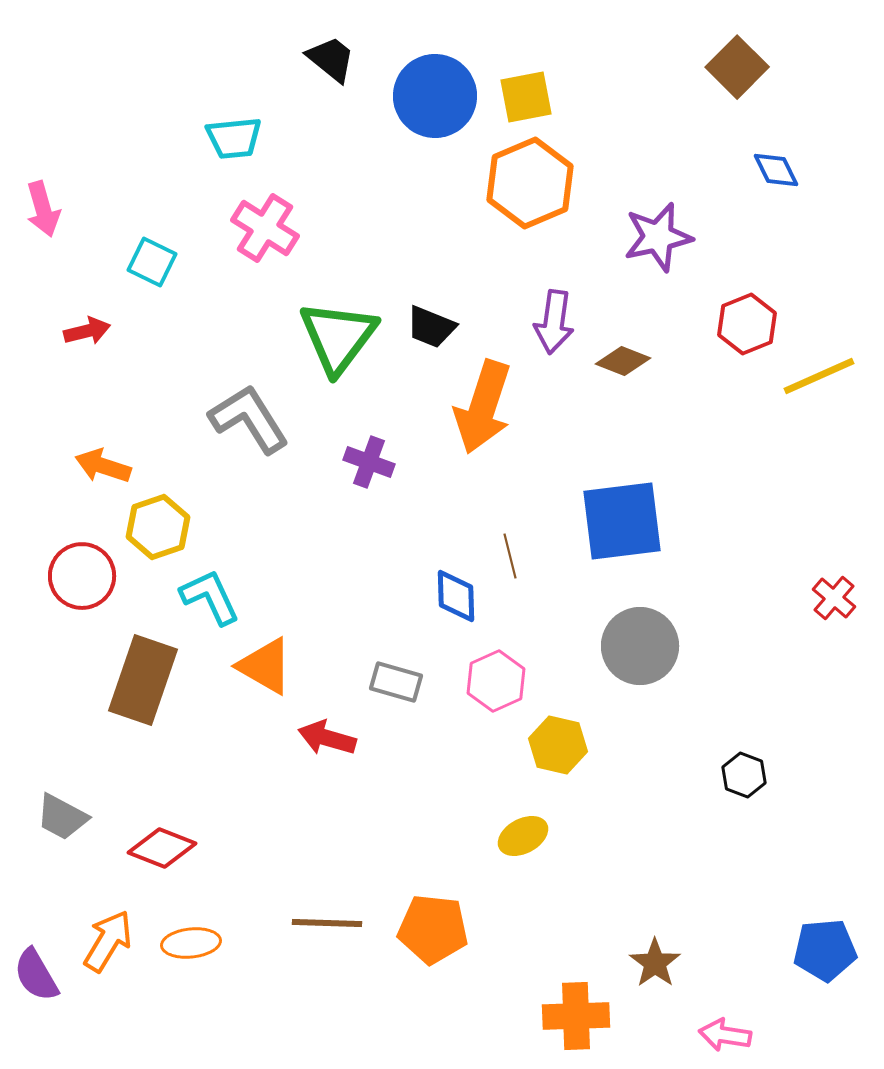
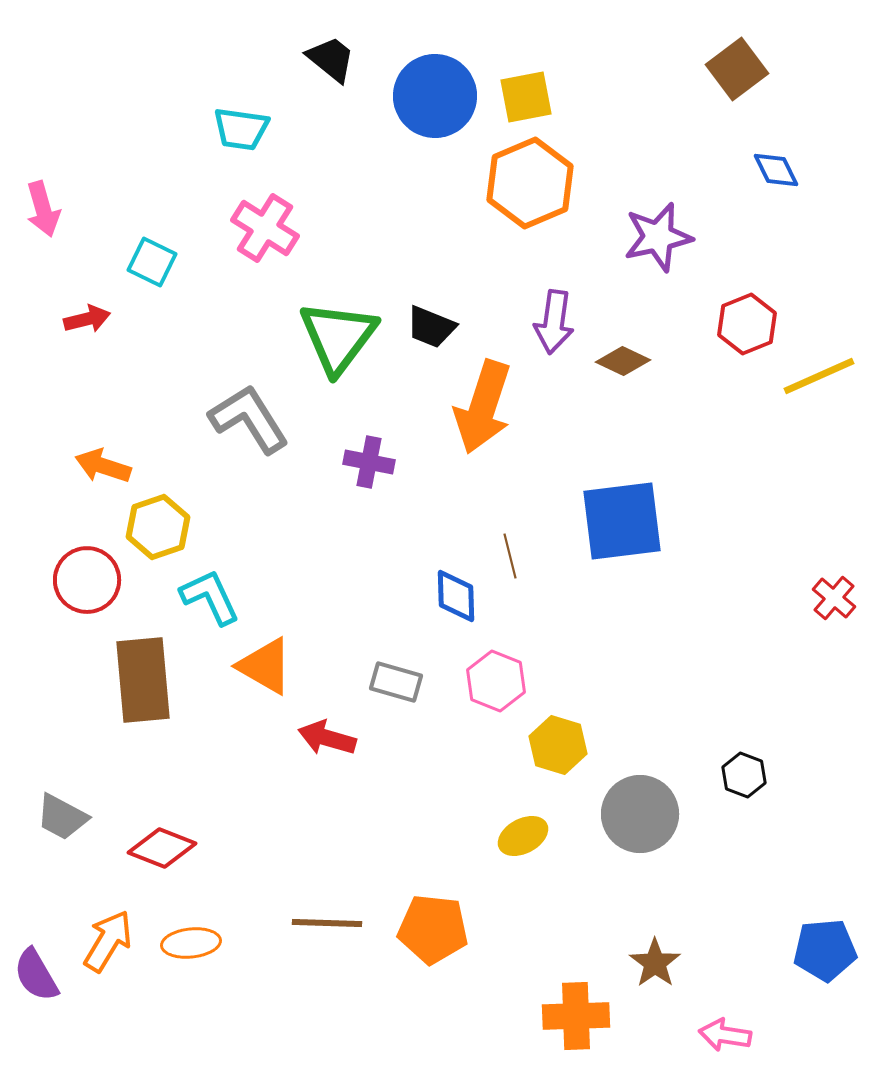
brown square at (737, 67): moved 2 px down; rotated 8 degrees clockwise
cyan trapezoid at (234, 138): moved 7 px right, 9 px up; rotated 14 degrees clockwise
red arrow at (87, 331): moved 12 px up
brown diamond at (623, 361): rotated 4 degrees clockwise
purple cross at (369, 462): rotated 9 degrees counterclockwise
red circle at (82, 576): moved 5 px right, 4 px down
gray circle at (640, 646): moved 168 px down
brown rectangle at (143, 680): rotated 24 degrees counterclockwise
pink hexagon at (496, 681): rotated 14 degrees counterclockwise
yellow hexagon at (558, 745): rotated 4 degrees clockwise
